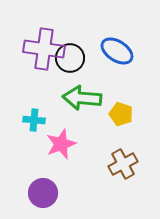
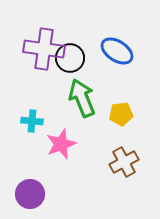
green arrow: rotated 63 degrees clockwise
yellow pentagon: rotated 25 degrees counterclockwise
cyan cross: moved 2 px left, 1 px down
brown cross: moved 1 px right, 2 px up
purple circle: moved 13 px left, 1 px down
